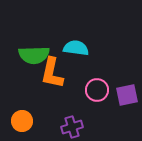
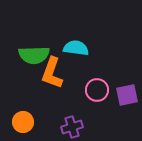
orange L-shape: rotated 8 degrees clockwise
orange circle: moved 1 px right, 1 px down
